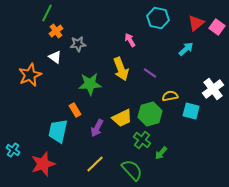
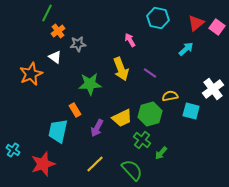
orange cross: moved 2 px right
orange star: moved 1 px right, 1 px up
